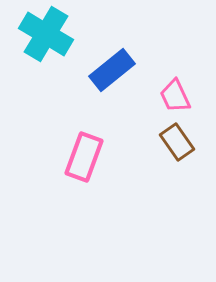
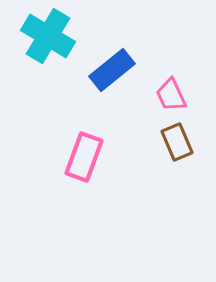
cyan cross: moved 2 px right, 2 px down
pink trapezoid: moved 4 px left, 1 px up
brown rectangle: rotated 12 degrees clockwise
